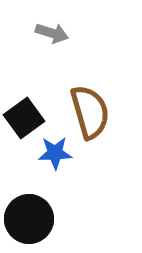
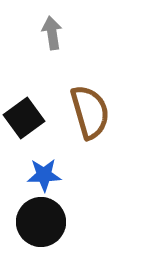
gray arrow: rotated 116 degrees counterclockwise
blue star: moved 11 px left, 22 px down
black circle: moved 12 px right, 3 px down
